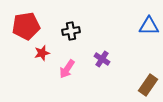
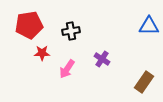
red pentagon: moved 3 px right, 1 px up
red star: rotated 14 degrees clockwise
brown rectangle: moved 4 px left, 3 px up
